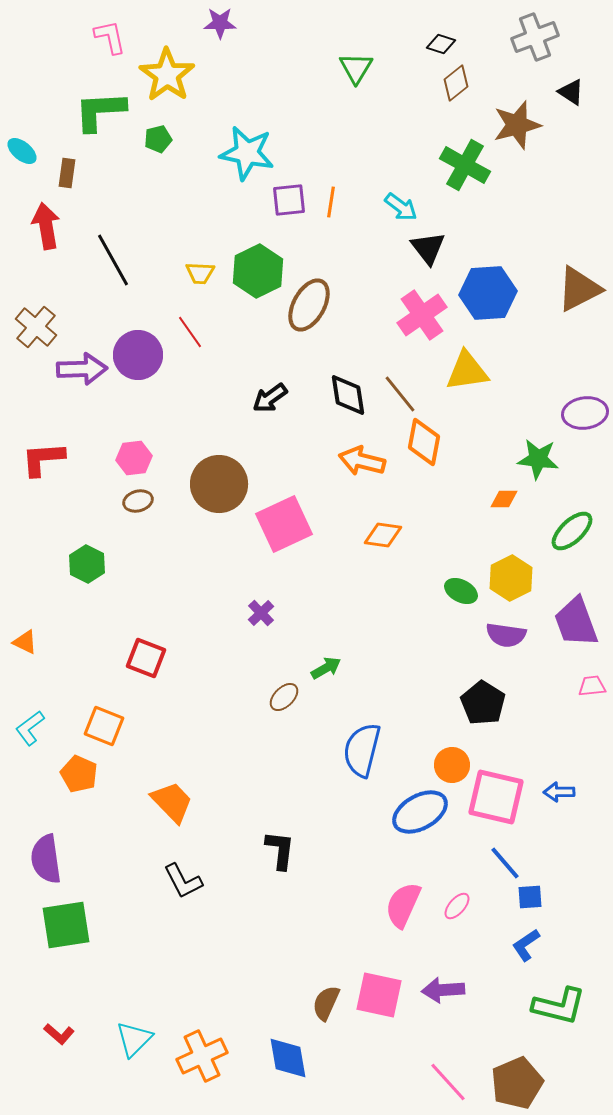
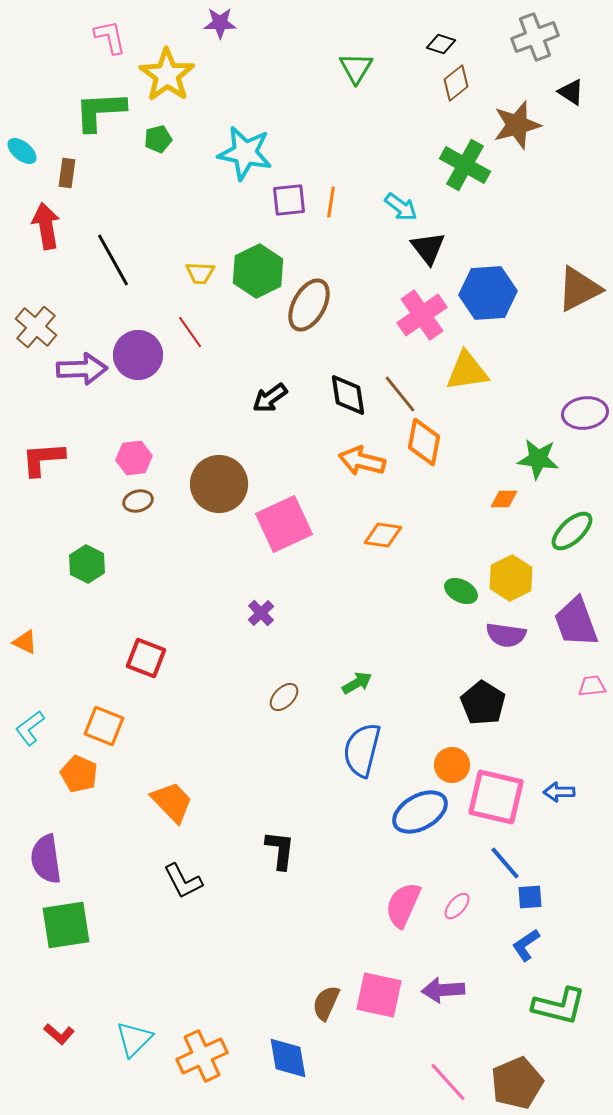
cyan star at (247, 153): moved 2 px left
green arrow at (326, 668): moved 31 px right, 15 px down
